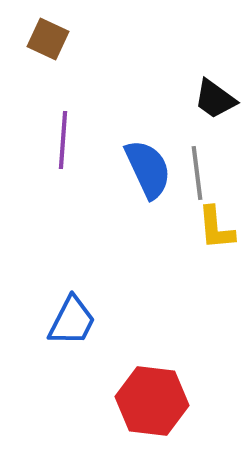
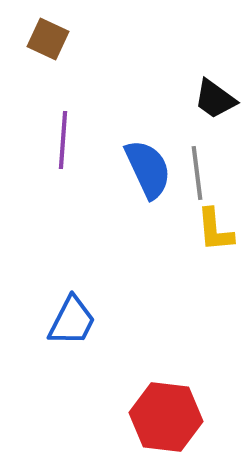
yellow L-shape: moved 1 px left, 2 px down
red hexagon: moved 14 px right, 16 px down
